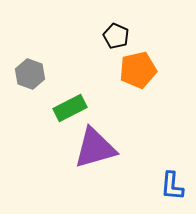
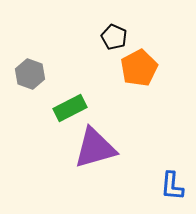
black pentagon: moved 2 px left, 1 px down
orange pentagon: moved 1 px right, 2 px up; rotated 15 degrees counterclockwise
